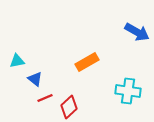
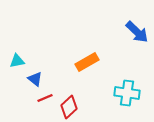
blue arrow: rotated 15 degrees clockwise
cyan cross: moved 1 px left, 2 px down
